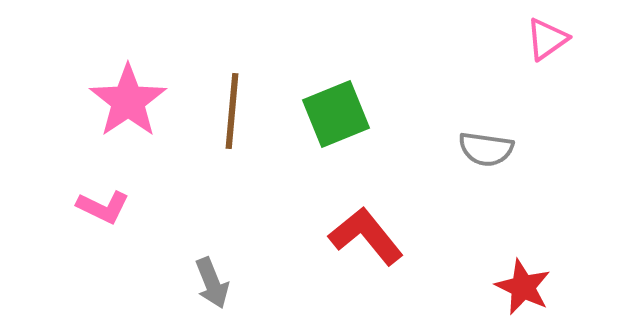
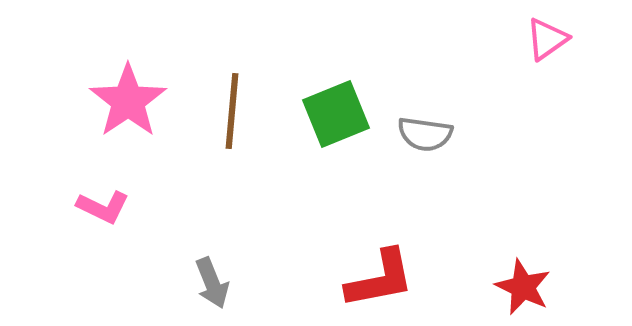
gray semicircle: moved 61 px left, 15 px up
red L-shape: moved 14 px right, 43 px down; rotated 118 degrees clockwise
